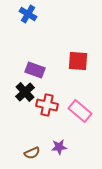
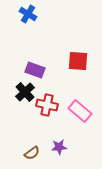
brown semicircle: rotated 14 degrees counterclockwise
